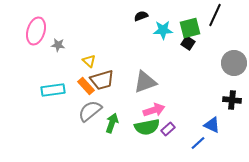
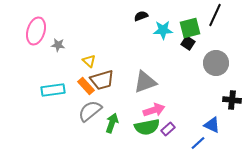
gray circle: moved 18 px left
